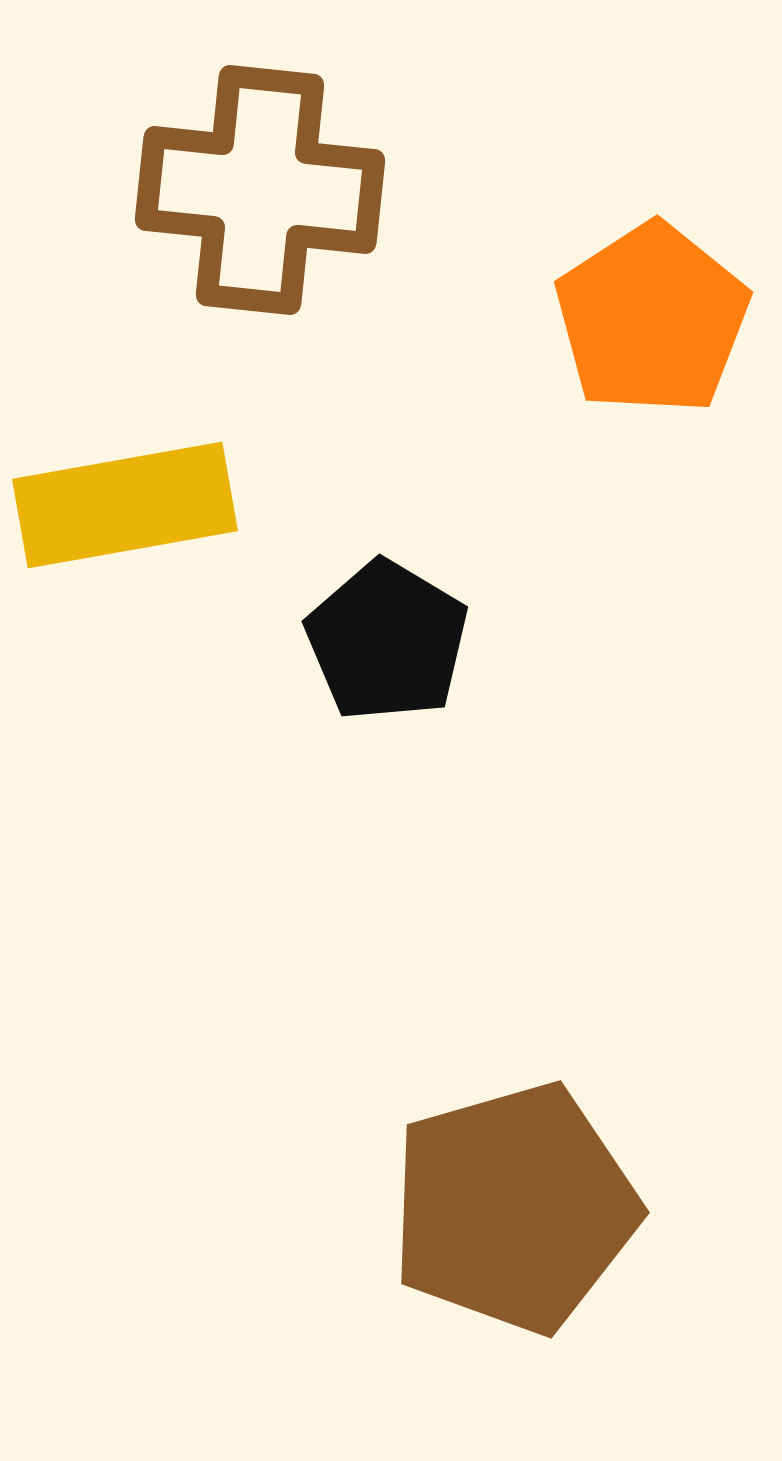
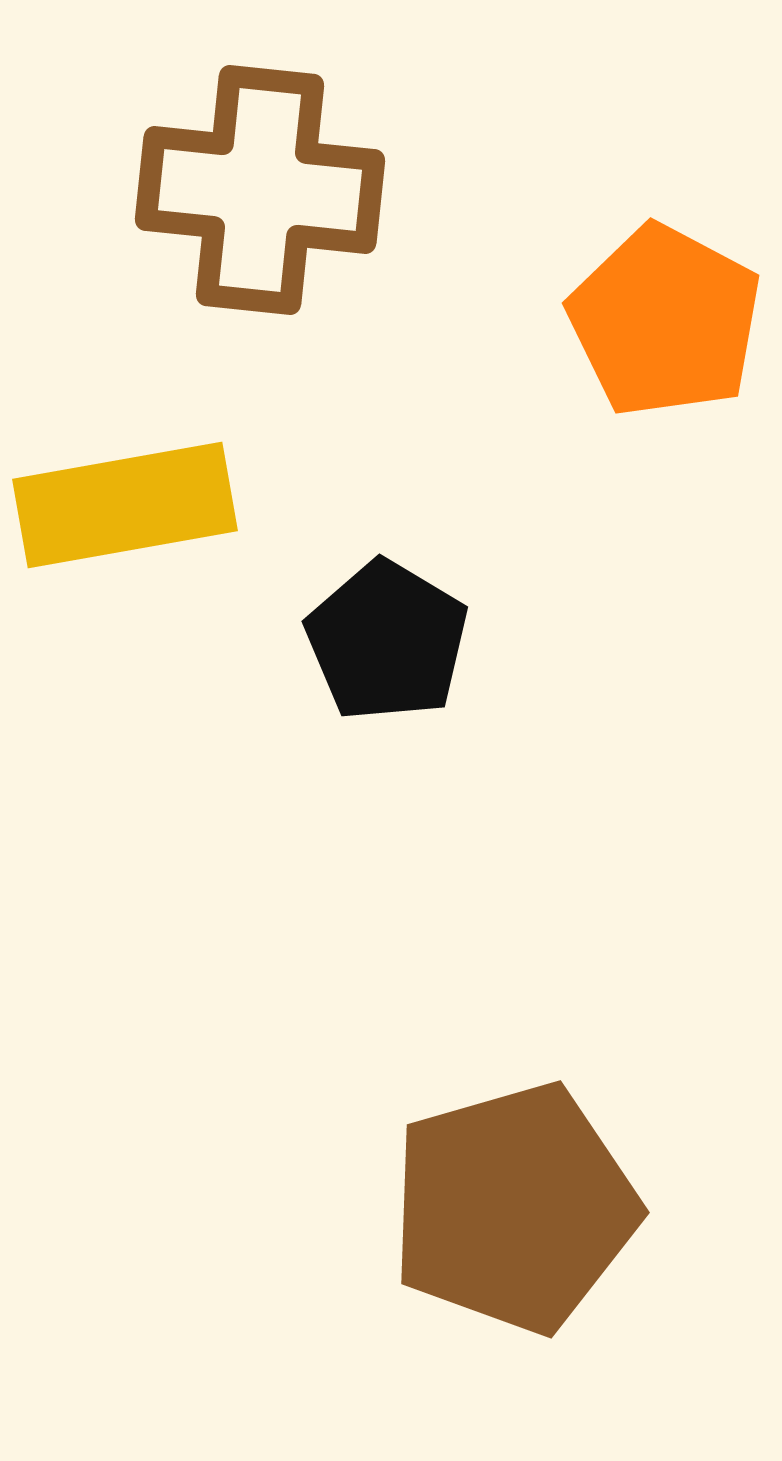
orange pentagon: moved 13 px right, 2 px down; rotated 11 degrees counterclockwise
